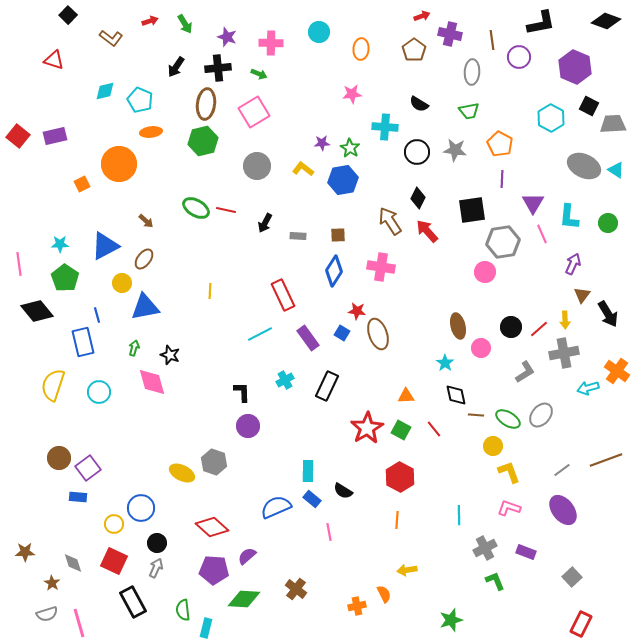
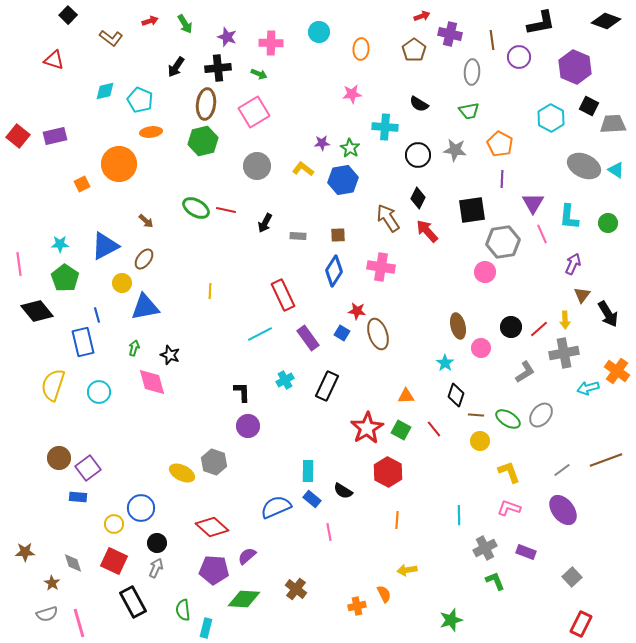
black circle at (417, 152): moved 1 px right, 3 px down
brown arrow at (390, 221): moved 2 px left, 3 px up
black diamond at (456, 395): rotated 30 degrees clockwise
yellow circle at (493, 446): moved 13 px left, 5 px up
red hexagon at (400, 477): moved 12 px left, 5 px up
